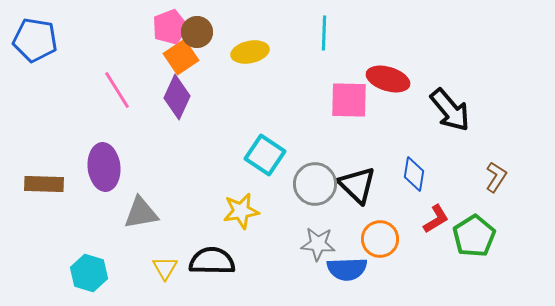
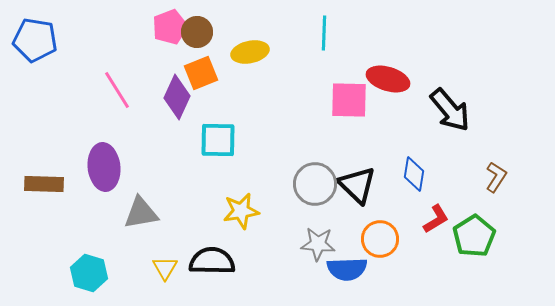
orange square: moved 20 px right, 16 px down; rotated 12 degrees clockwise
cyan square: moved 47 px left, 15 px up; rotated 33 degrees counterclockwise
